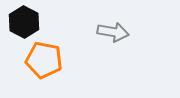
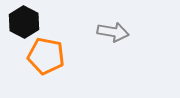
orange pentagon: moved 2 px right, 4 px up
